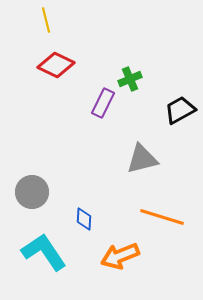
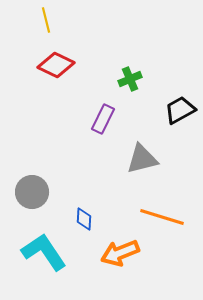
purple rectangle: moved 16 px down
orange arrow: moved 3 px up
